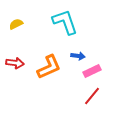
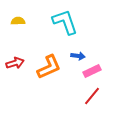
yellow semicircle: moved 2 px right, 3 px up; rotated 24 degrees clockwise
red arrow: rotated 24 degrees counterclockwise
